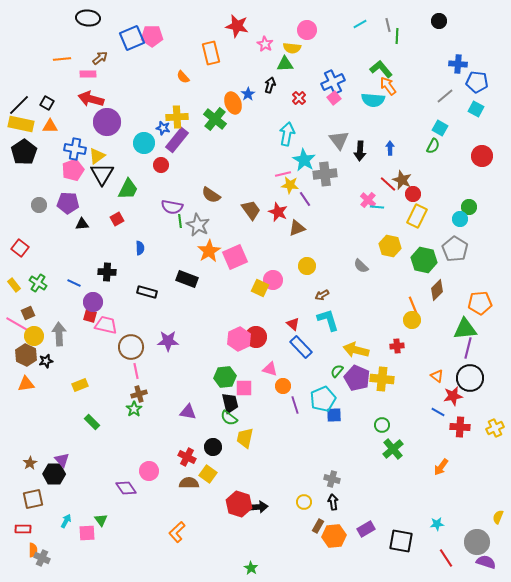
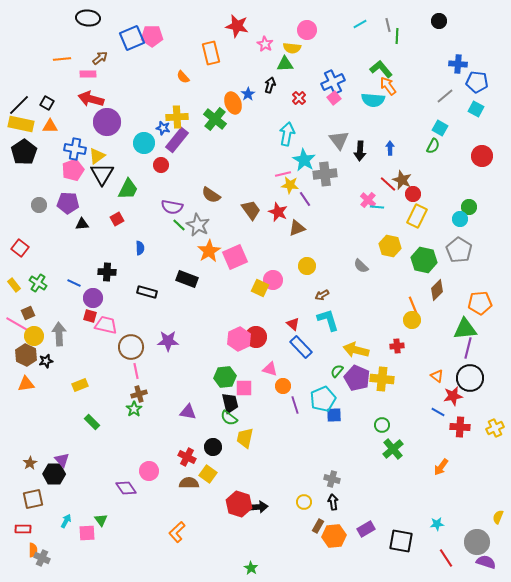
green line at (180, 221): moved 1 px left, 4 px down; rotated 40 degrees counterclockwise
gray pentagon at (455, 249): moved 4 px right, 1 px down
purple circle at (93, 302): moved 4 px up
